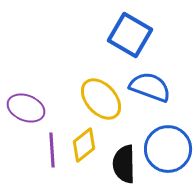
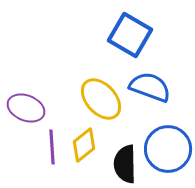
purple line: moved 3 px up
black semicircle: moved 1 px right
